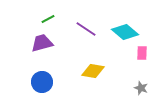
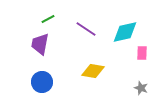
cyan diamond: rotated 52 degrees counterclockwise
purple trapezoid: moved 2 px left, 1 px down; rotated 65 degrees counterclockwise
